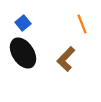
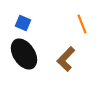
blue square: rotated 28 degrees counterclockwise
black ellipse: moved 1 px right, 1 px down
